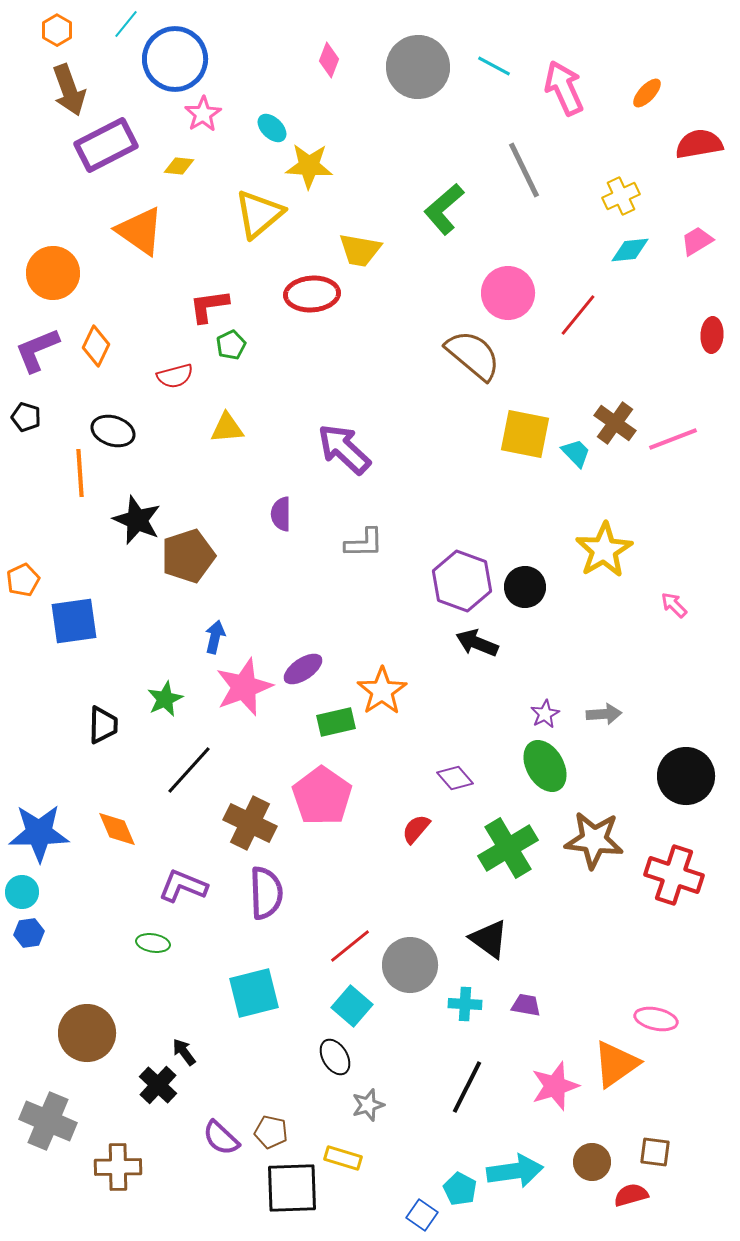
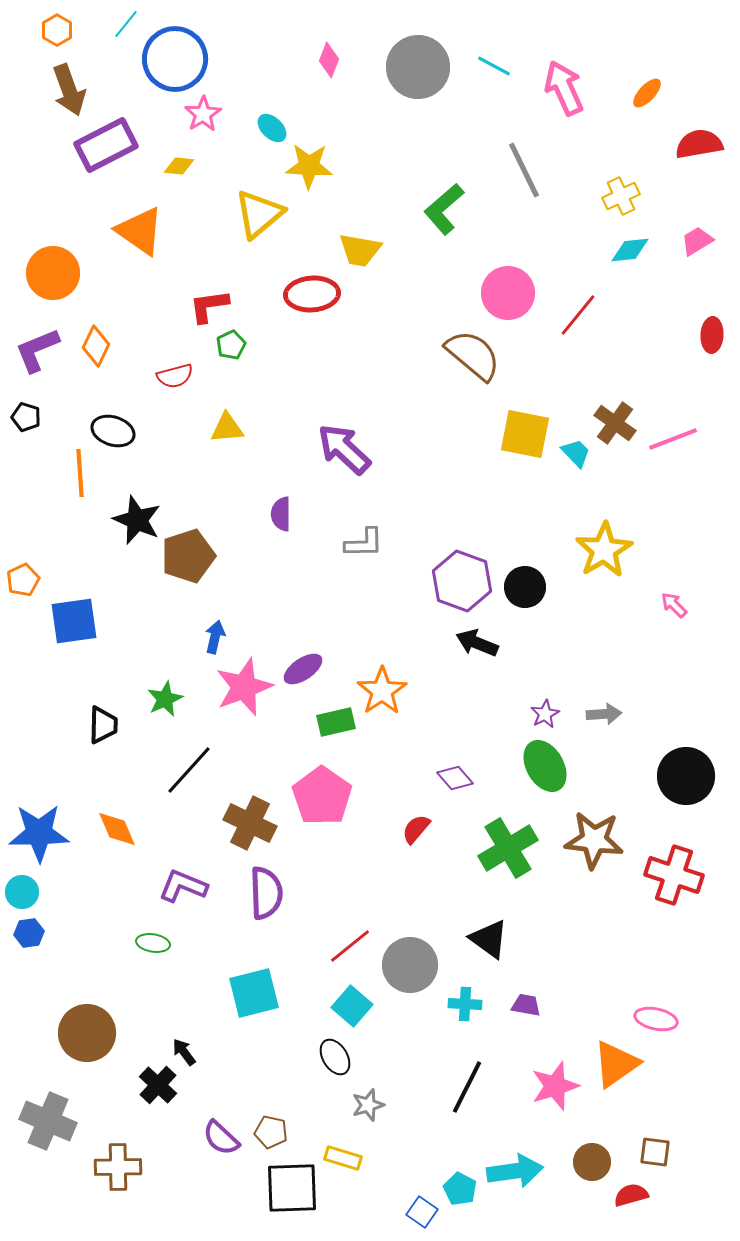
blue square at (422, 1215): moved 3 px up
